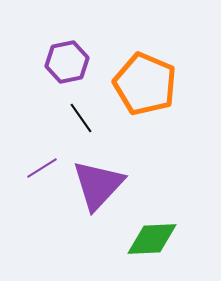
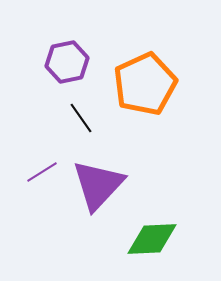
orange pentagon: rotated 24 degrees clockwise
purple line: moved 4 px down
